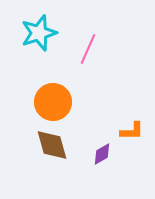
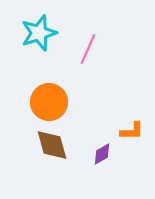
orange circle: moved 4 px left
